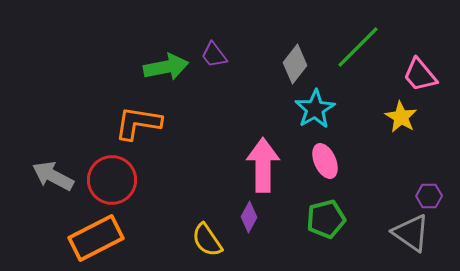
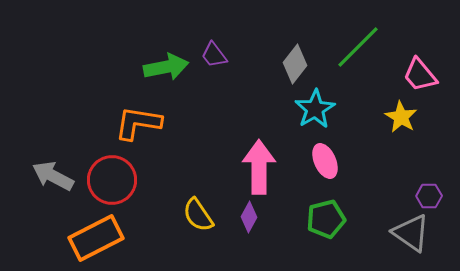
pink arrow: moved 4 px left, 2 px down
yellow semicircle: moved 9 px left, 25 px up
